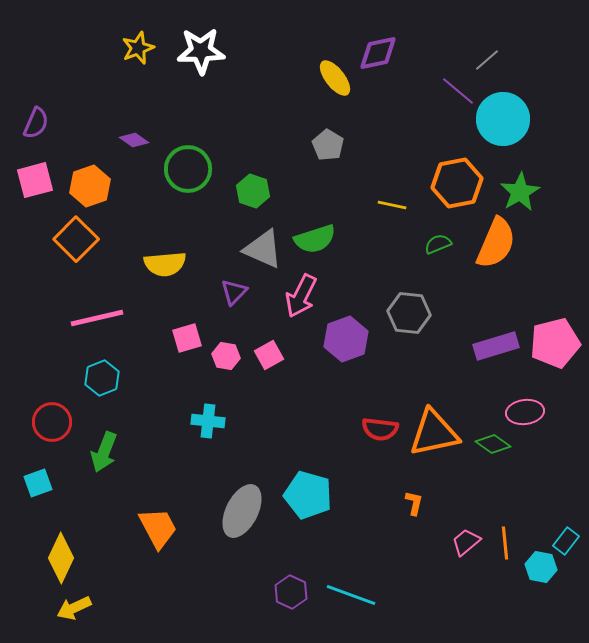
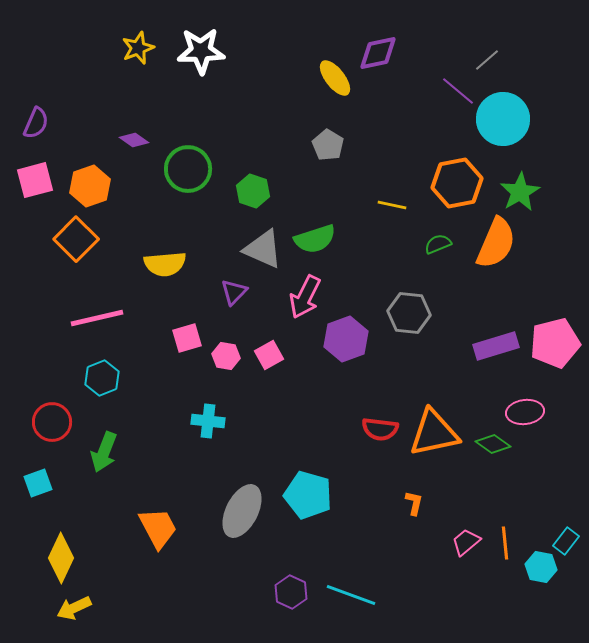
pink arrow at (301, 296): moved 4 px right, 1 px down
